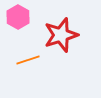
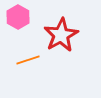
red star: rotated 12 degrees counterclockwise
